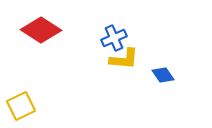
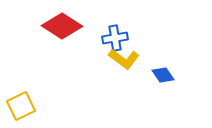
red diamond: moved 21 px right, 4 px up
blue cross: moved 1 px right; rotated 15 degrees clockwise
yellow L-shape: rotated 32 degrees clockwise
